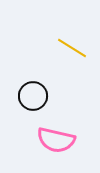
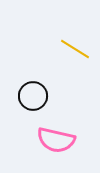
yellow line: moved 3 px right, 1 px down
